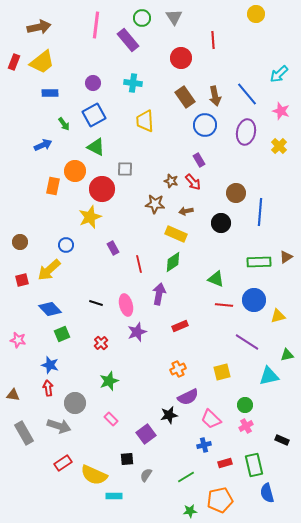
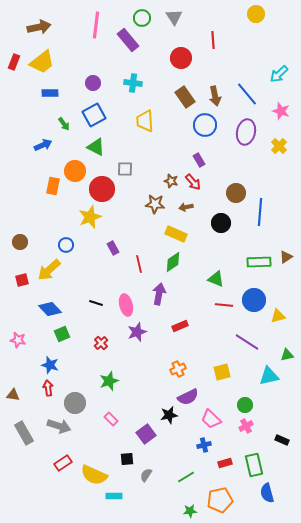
brown arrow at (186, 211): moved 4 px up
